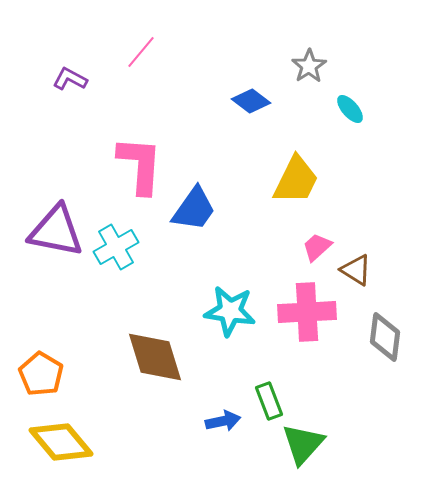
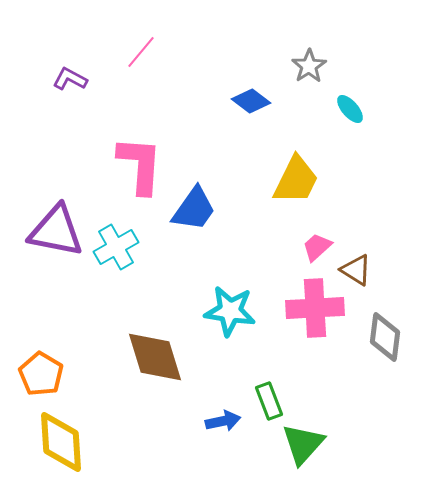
pink cross: moved 8 px right, 4 px up
yellow diamond: rotated 36 degrees clockwise
